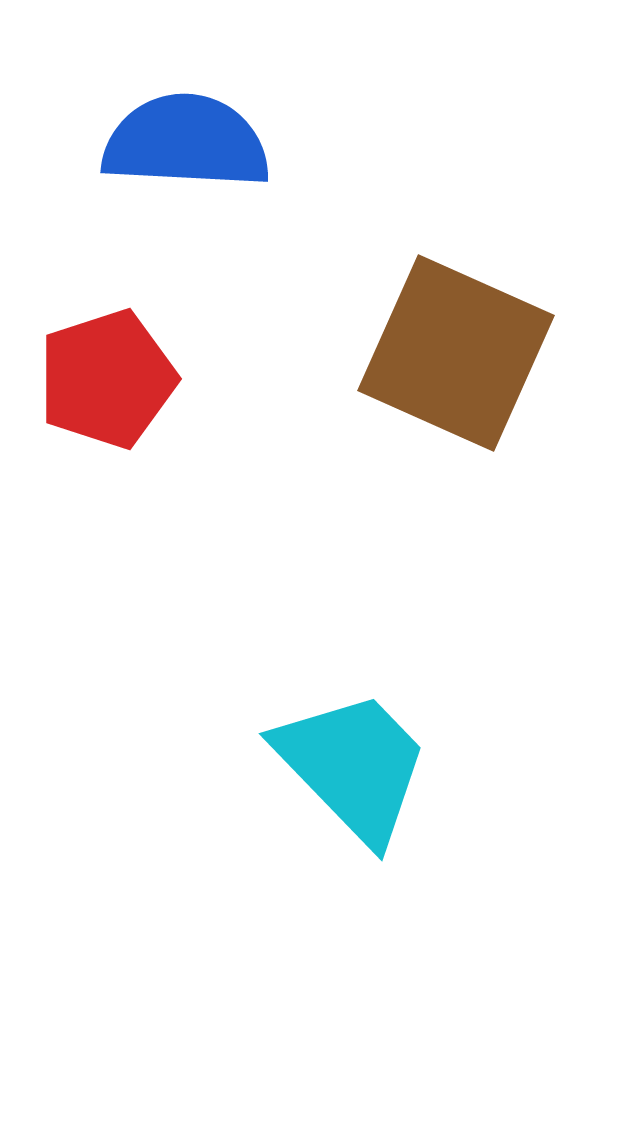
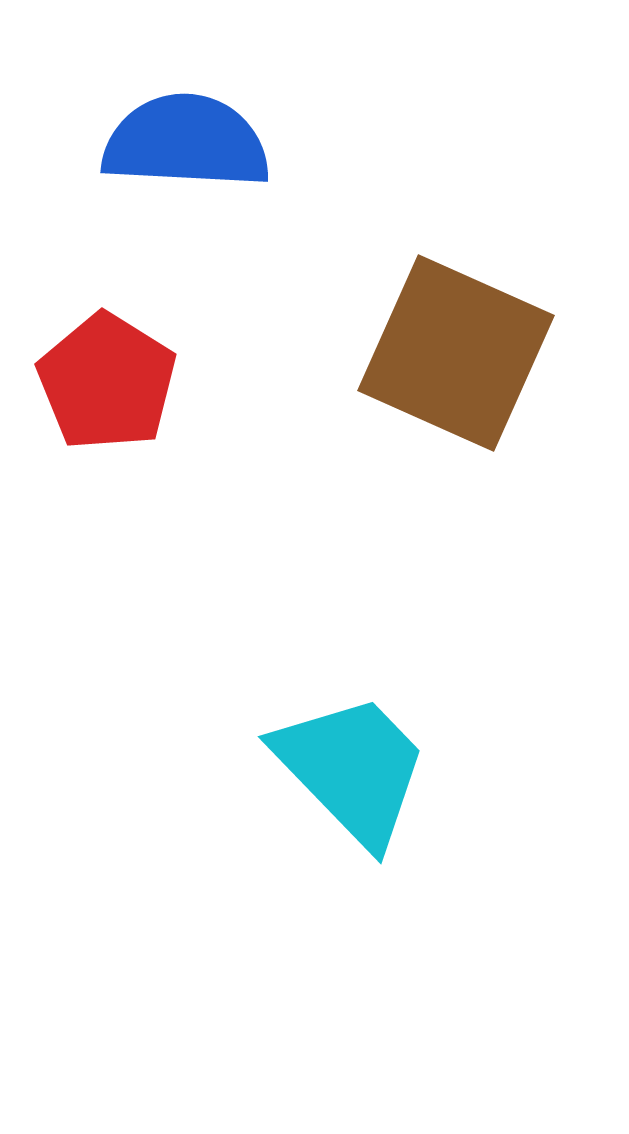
red pentagon: moved 3 px down; rotated 22 degrees counterclockwise
cyan trapezoid: moved 1 px left, 3 px down
